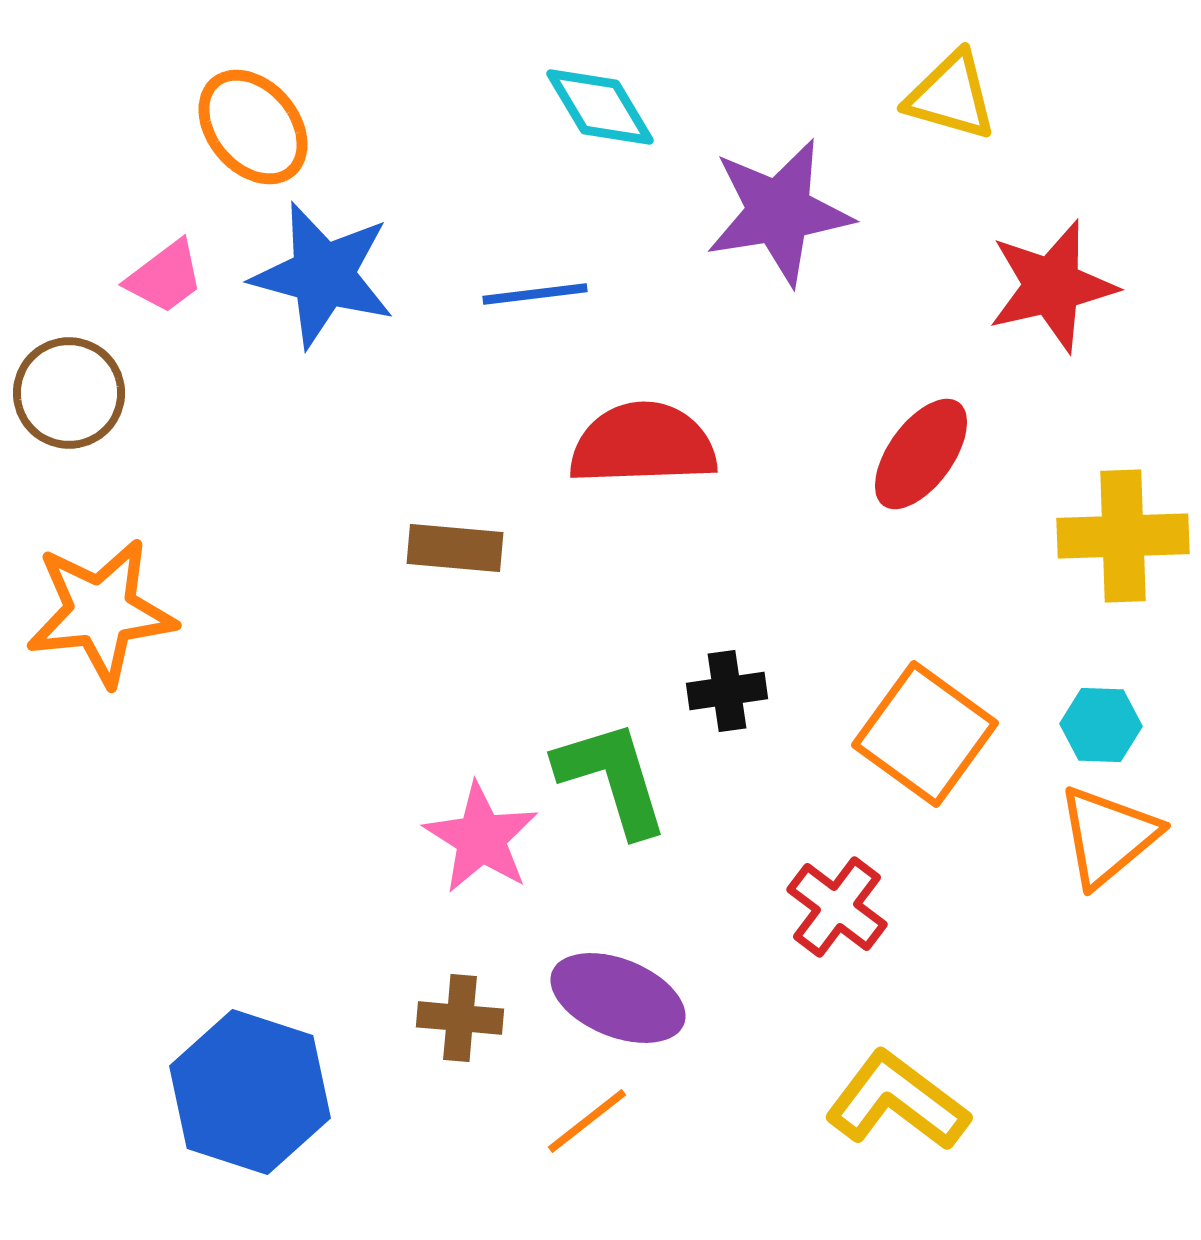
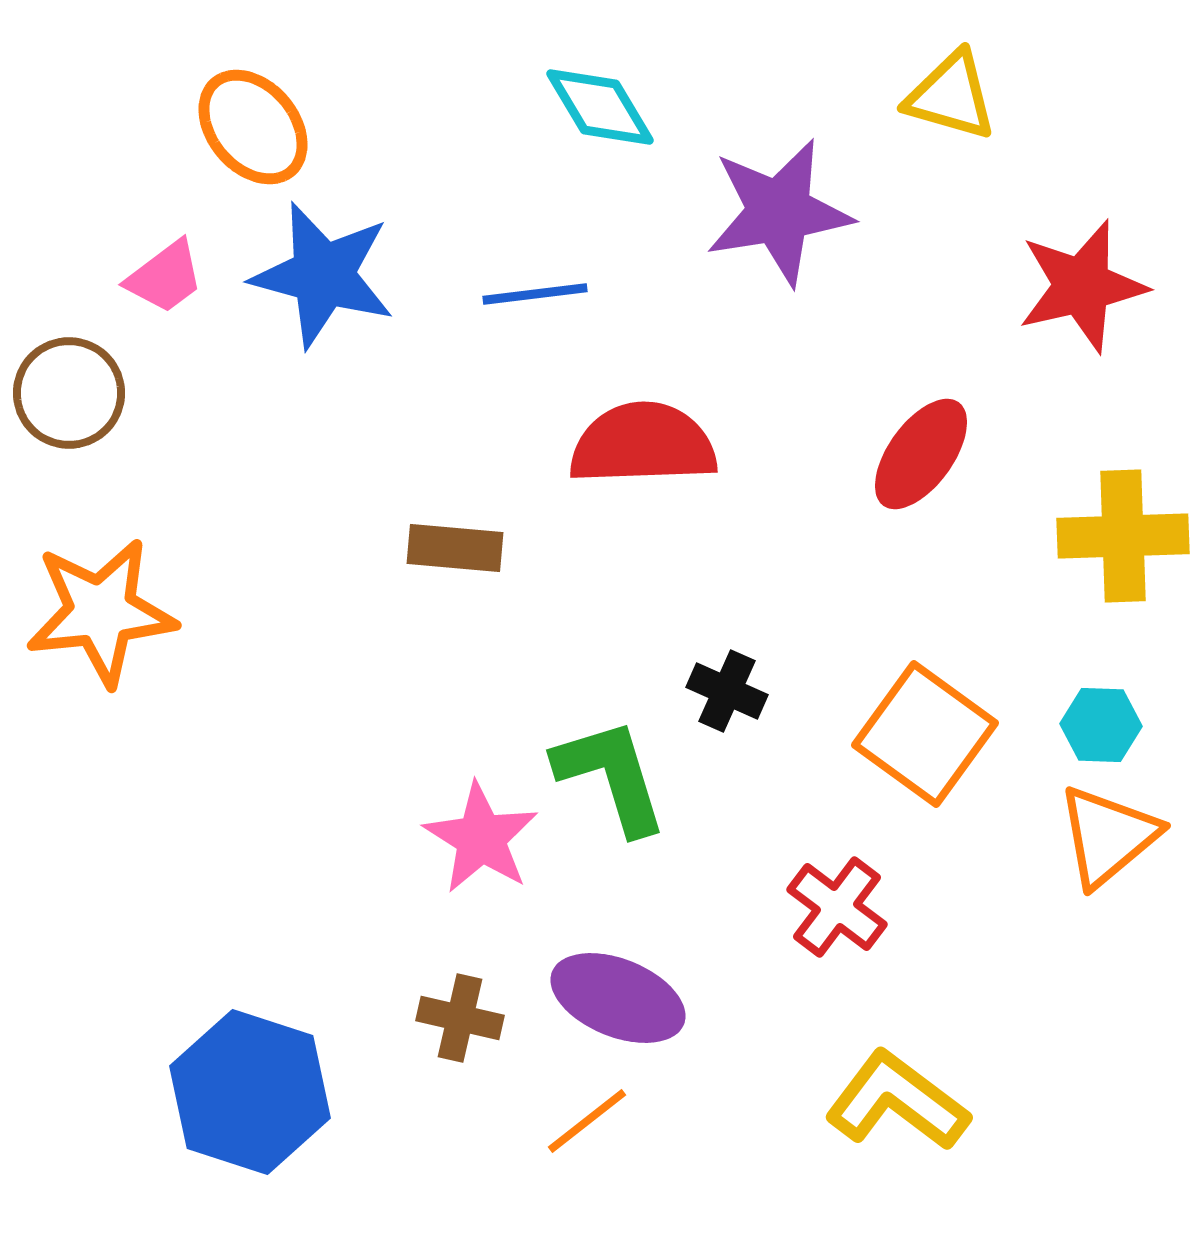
red star: moved 30 px right
black cross: rotated 32 degrees clockwise
green L-shape: moved 1 px left, 2 px up
brown cross: rotated 8 degrees clockwise
